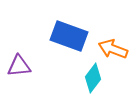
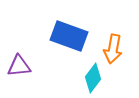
orange arrow: rotated 100 degrees counterclockwise
